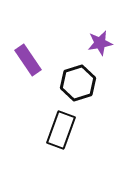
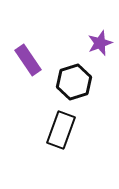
purple star: rotated 10 degrees counterclockwise
black hexagon: moved 4 px left, 1 px up
